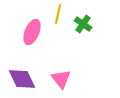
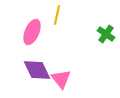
yellow line: moved 1 px left, 1 px down
green cross: moved 23 px right, 10 px down
purple diamond: moved 15 px right, 9 px up
